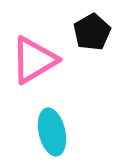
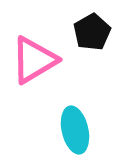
cyan ellipse: moved 23 px right, 2 px up
